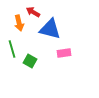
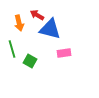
red arrow: moved 4 px right, 3 px down
